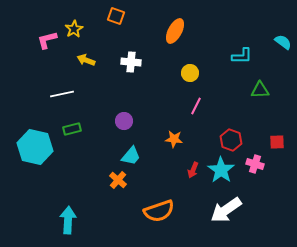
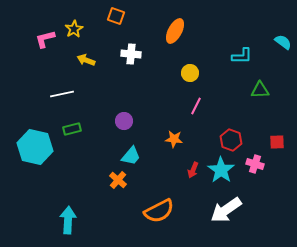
pink L-shape: moved 2 px left, 1 px up
white cross: moved 8 px up
orange semicircle: rotated 8 degrees counterclockwise
